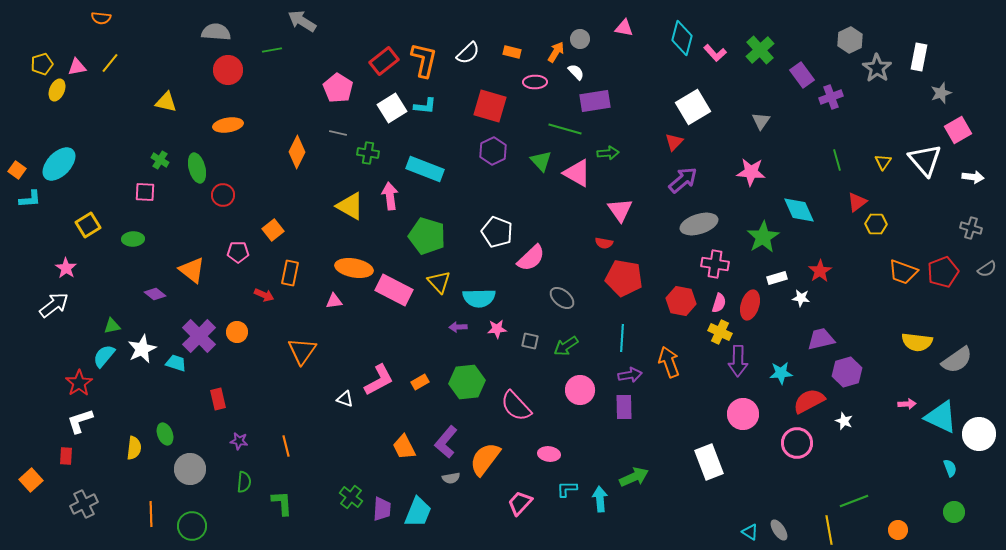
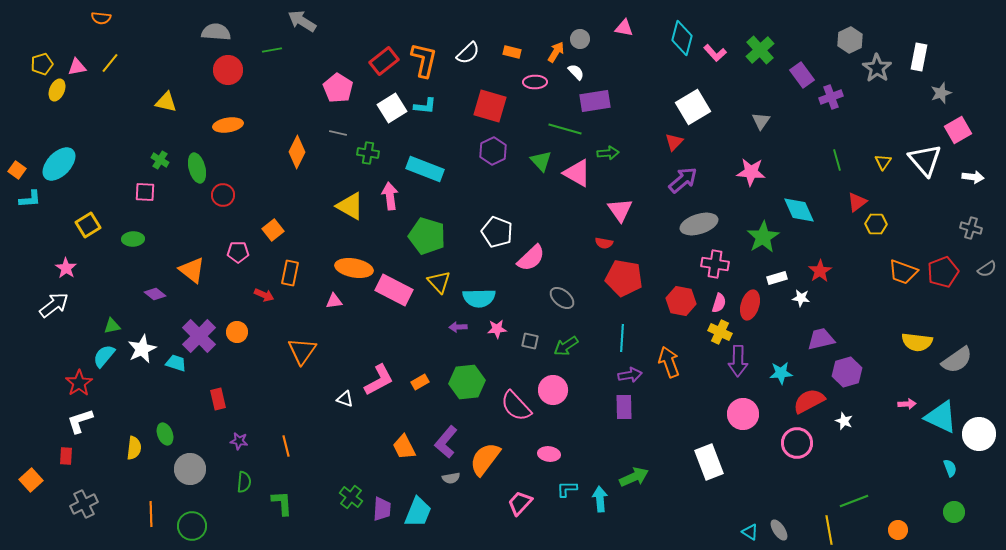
pink circle at (580, 390): moved 27 px left
